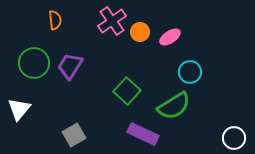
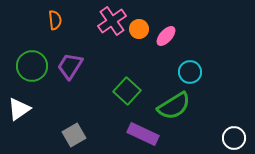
orange circle: moved 1 px left, 3 px up
pink ellipse: moved 4 px left, 1 px up; rotated 15 degrees counterclockwise
green circle: moved 2 px left, 3 px down
white triangle: rotated 15 degrees clockwise
